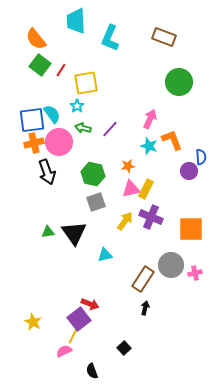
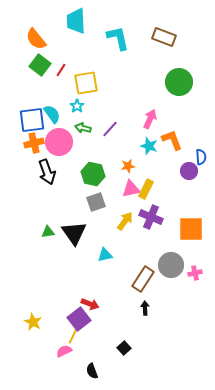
cyan L-shape at (110, 38): moved 8 px right; rotated 144 degrees clockwise
black arrow at (145, 308): rotated 16 degrees counterclockwise
